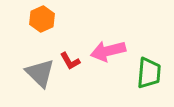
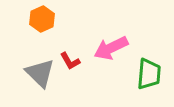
pink arrow: moved 3 px right, 3 px up; rotated 12 degrees counterclockwise
green trapezoid: moved 1 px down
